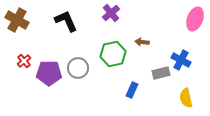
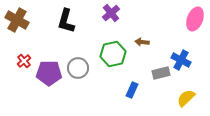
black L-shape: rotated 140 degrees counterclockwise
yellow semicircle: rotated 60 degrees clockwise
